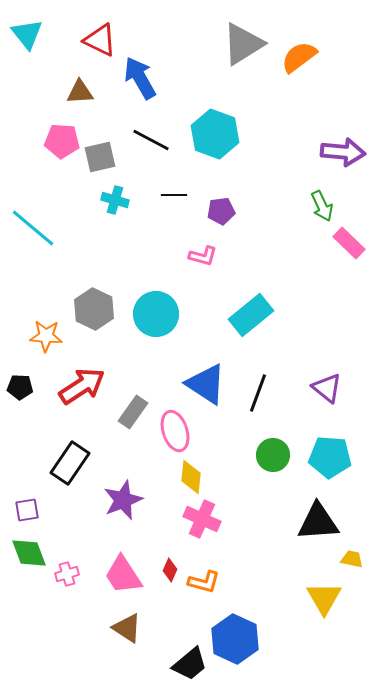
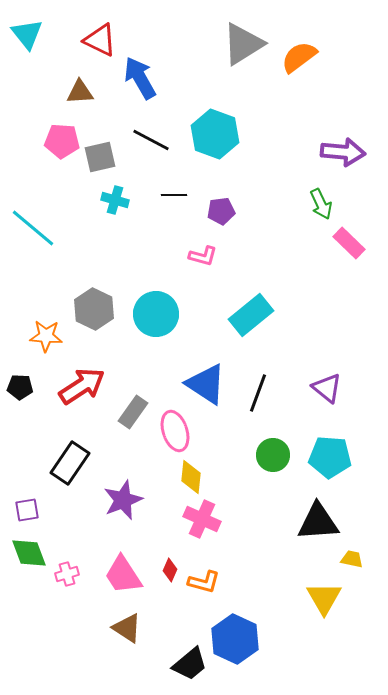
green arrow at (322, 206): moved 1 px left, 2 px up
